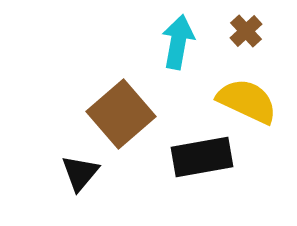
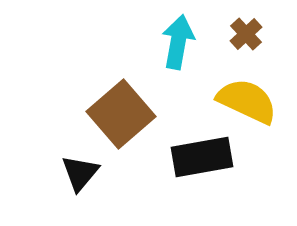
brown cross: moved 3 px down
